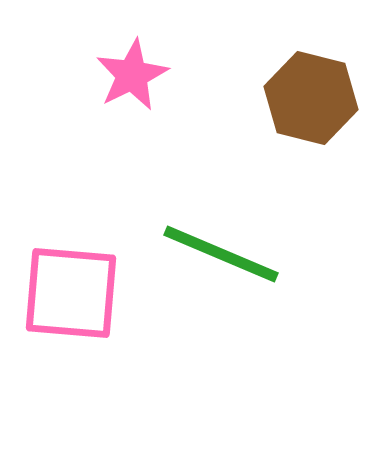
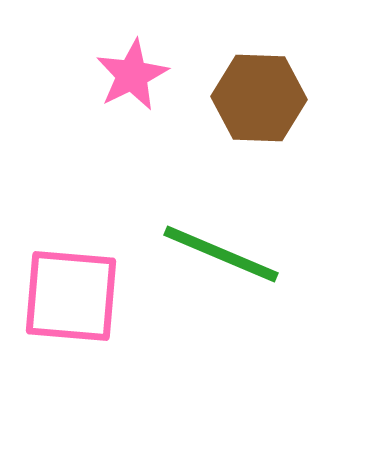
brown hexagon: moved 52 px left; rotated 12 degrees counterclockwise
pink square: moved 3 px down
